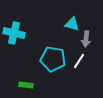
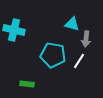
cyan cross: moved 3 px up
cyan pentagon: moved 4 px up
green rectangle: moved 1 px right, 1 px up
